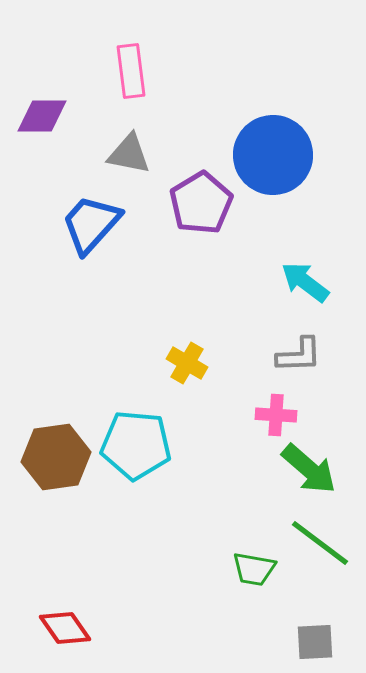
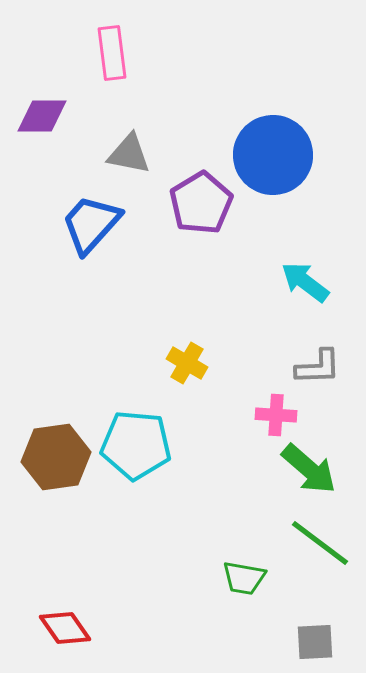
pink rectangle: moved 19 px left, 18 px up
gray L-shape: moved 19 px right, 12 px down
green trapezoid: moved 10 px left, 9 px down
